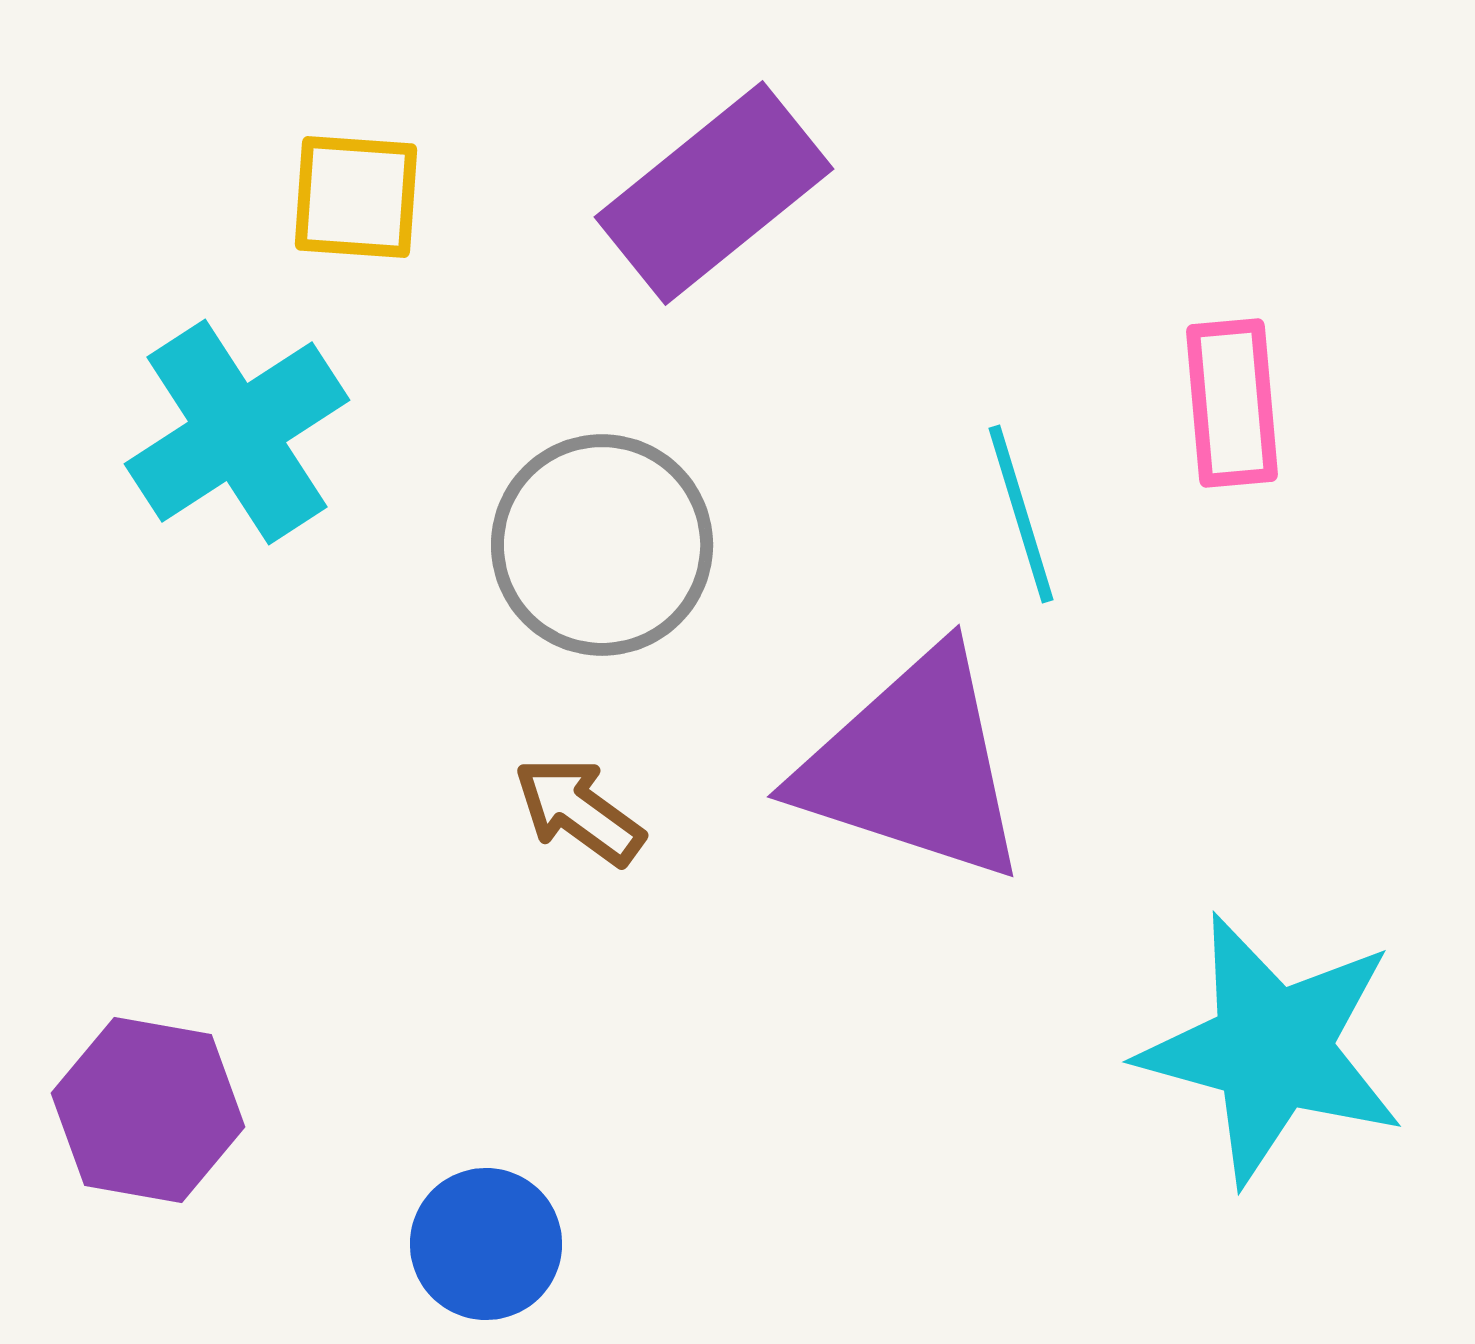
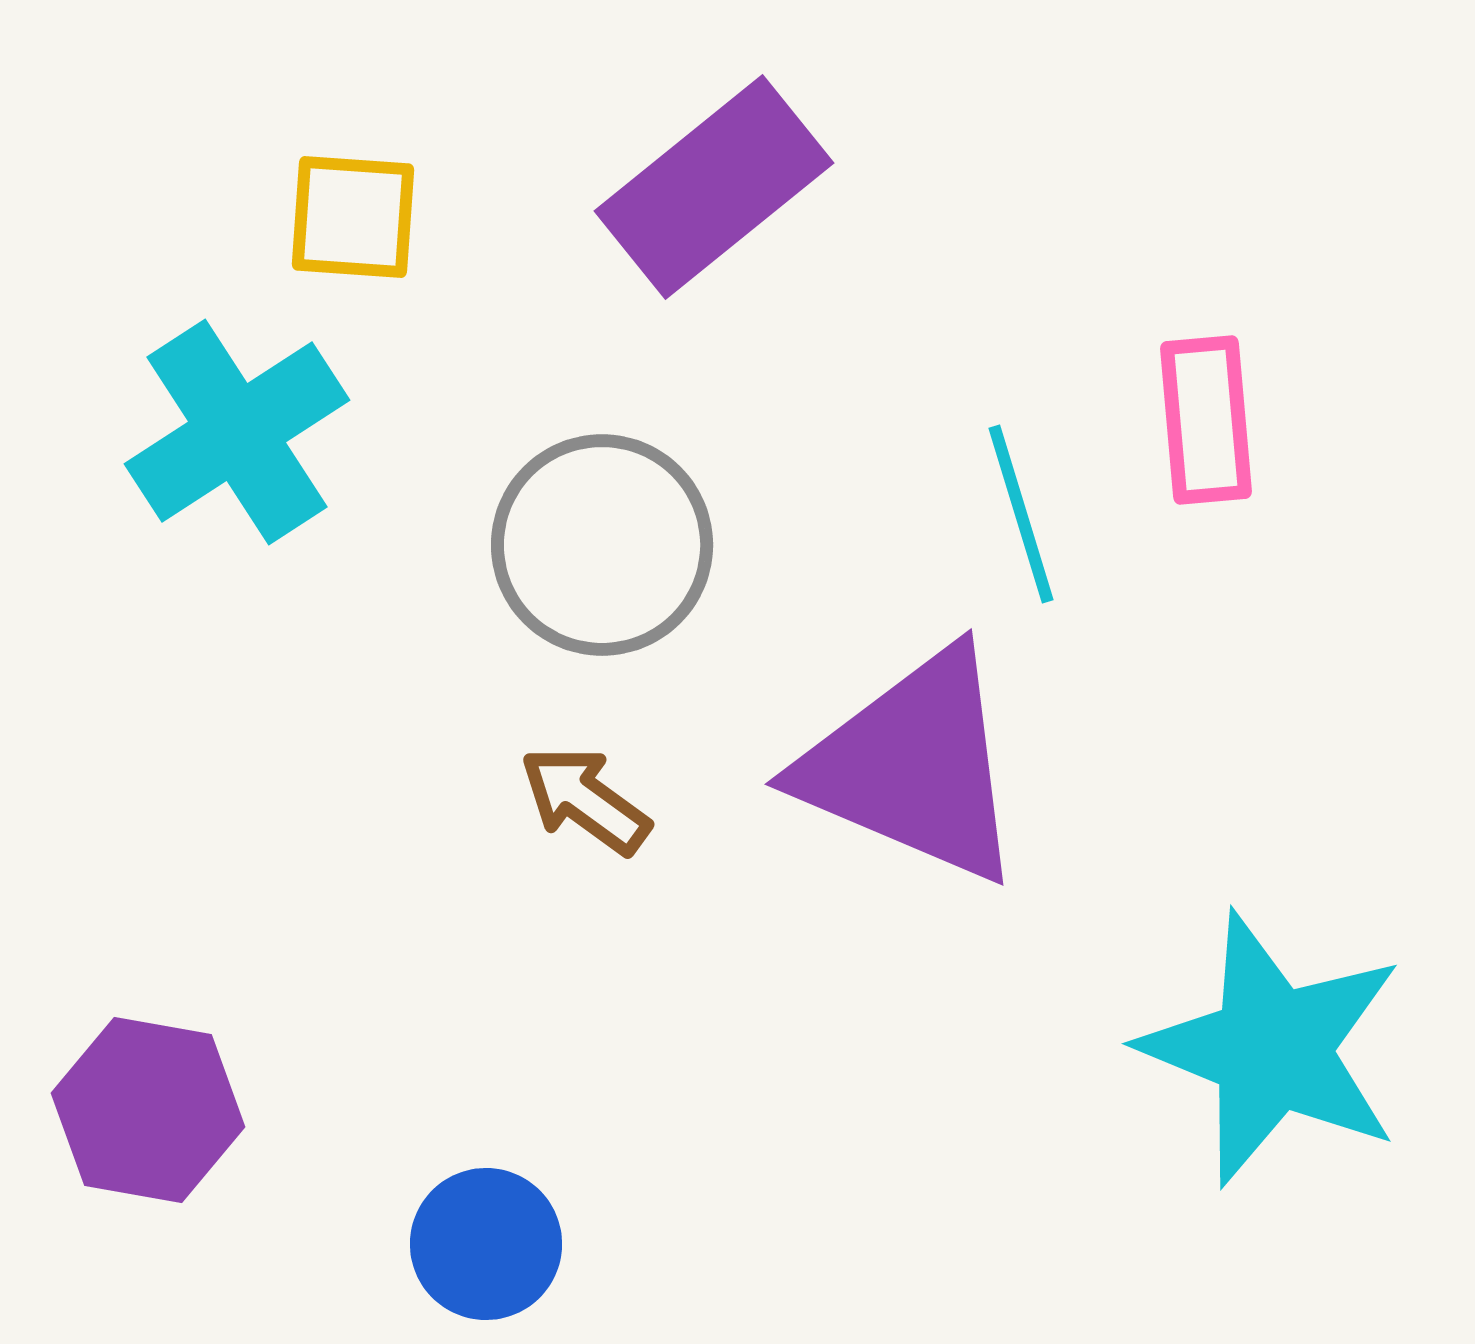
purple rectangle: moved 6 px up
yellow square: moved 3 px left, 20 px down
pink rectangle: moved 26 px left, 17 px down
purple triangle: rotated 5 degrees clockwise
brown arrow: moved 6 px right, 11 px up
cyan star: rotated 7 degrees clockwise
